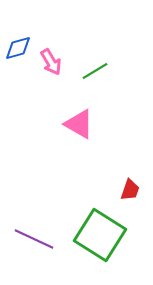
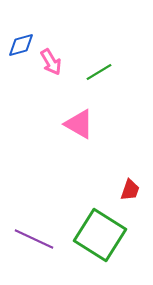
blue diamond: moved 3 px right, 3 px up
green line: moved 4 px right, 1 px down
